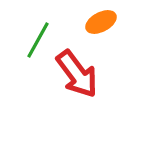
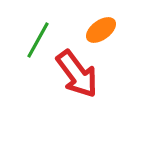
orange ellipse: moved 8 px down; rotated 8 degrees counterclockwise
